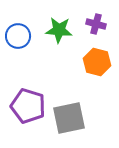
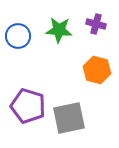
orange hexagon: moved 8 px down
